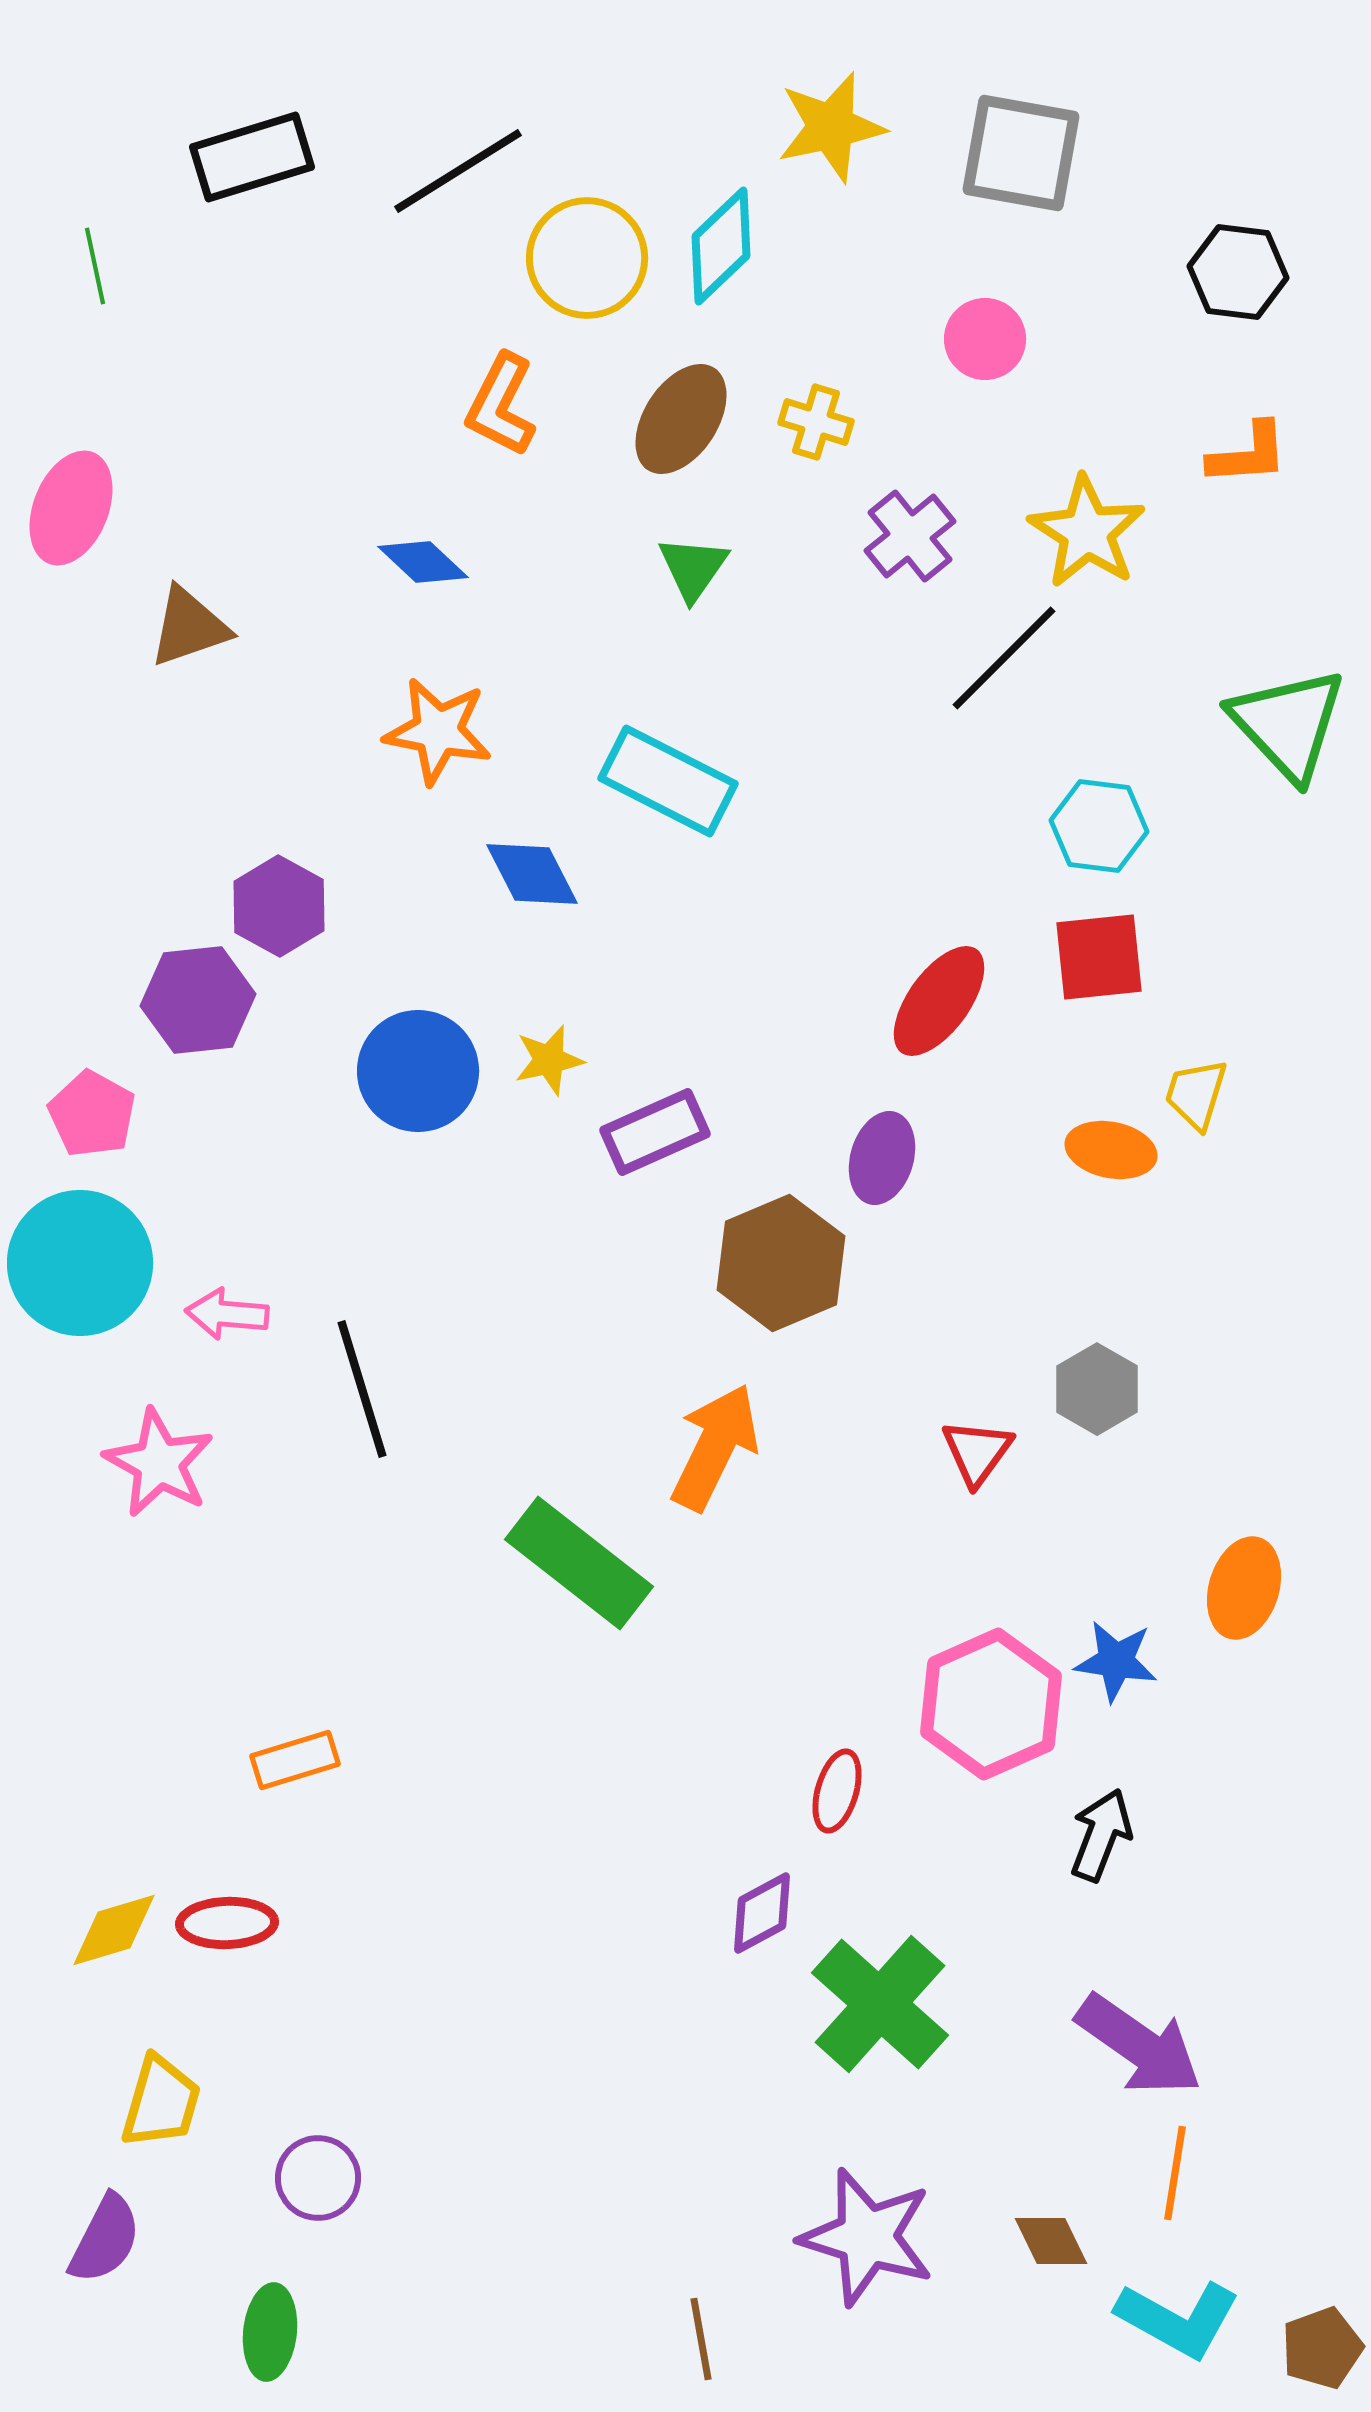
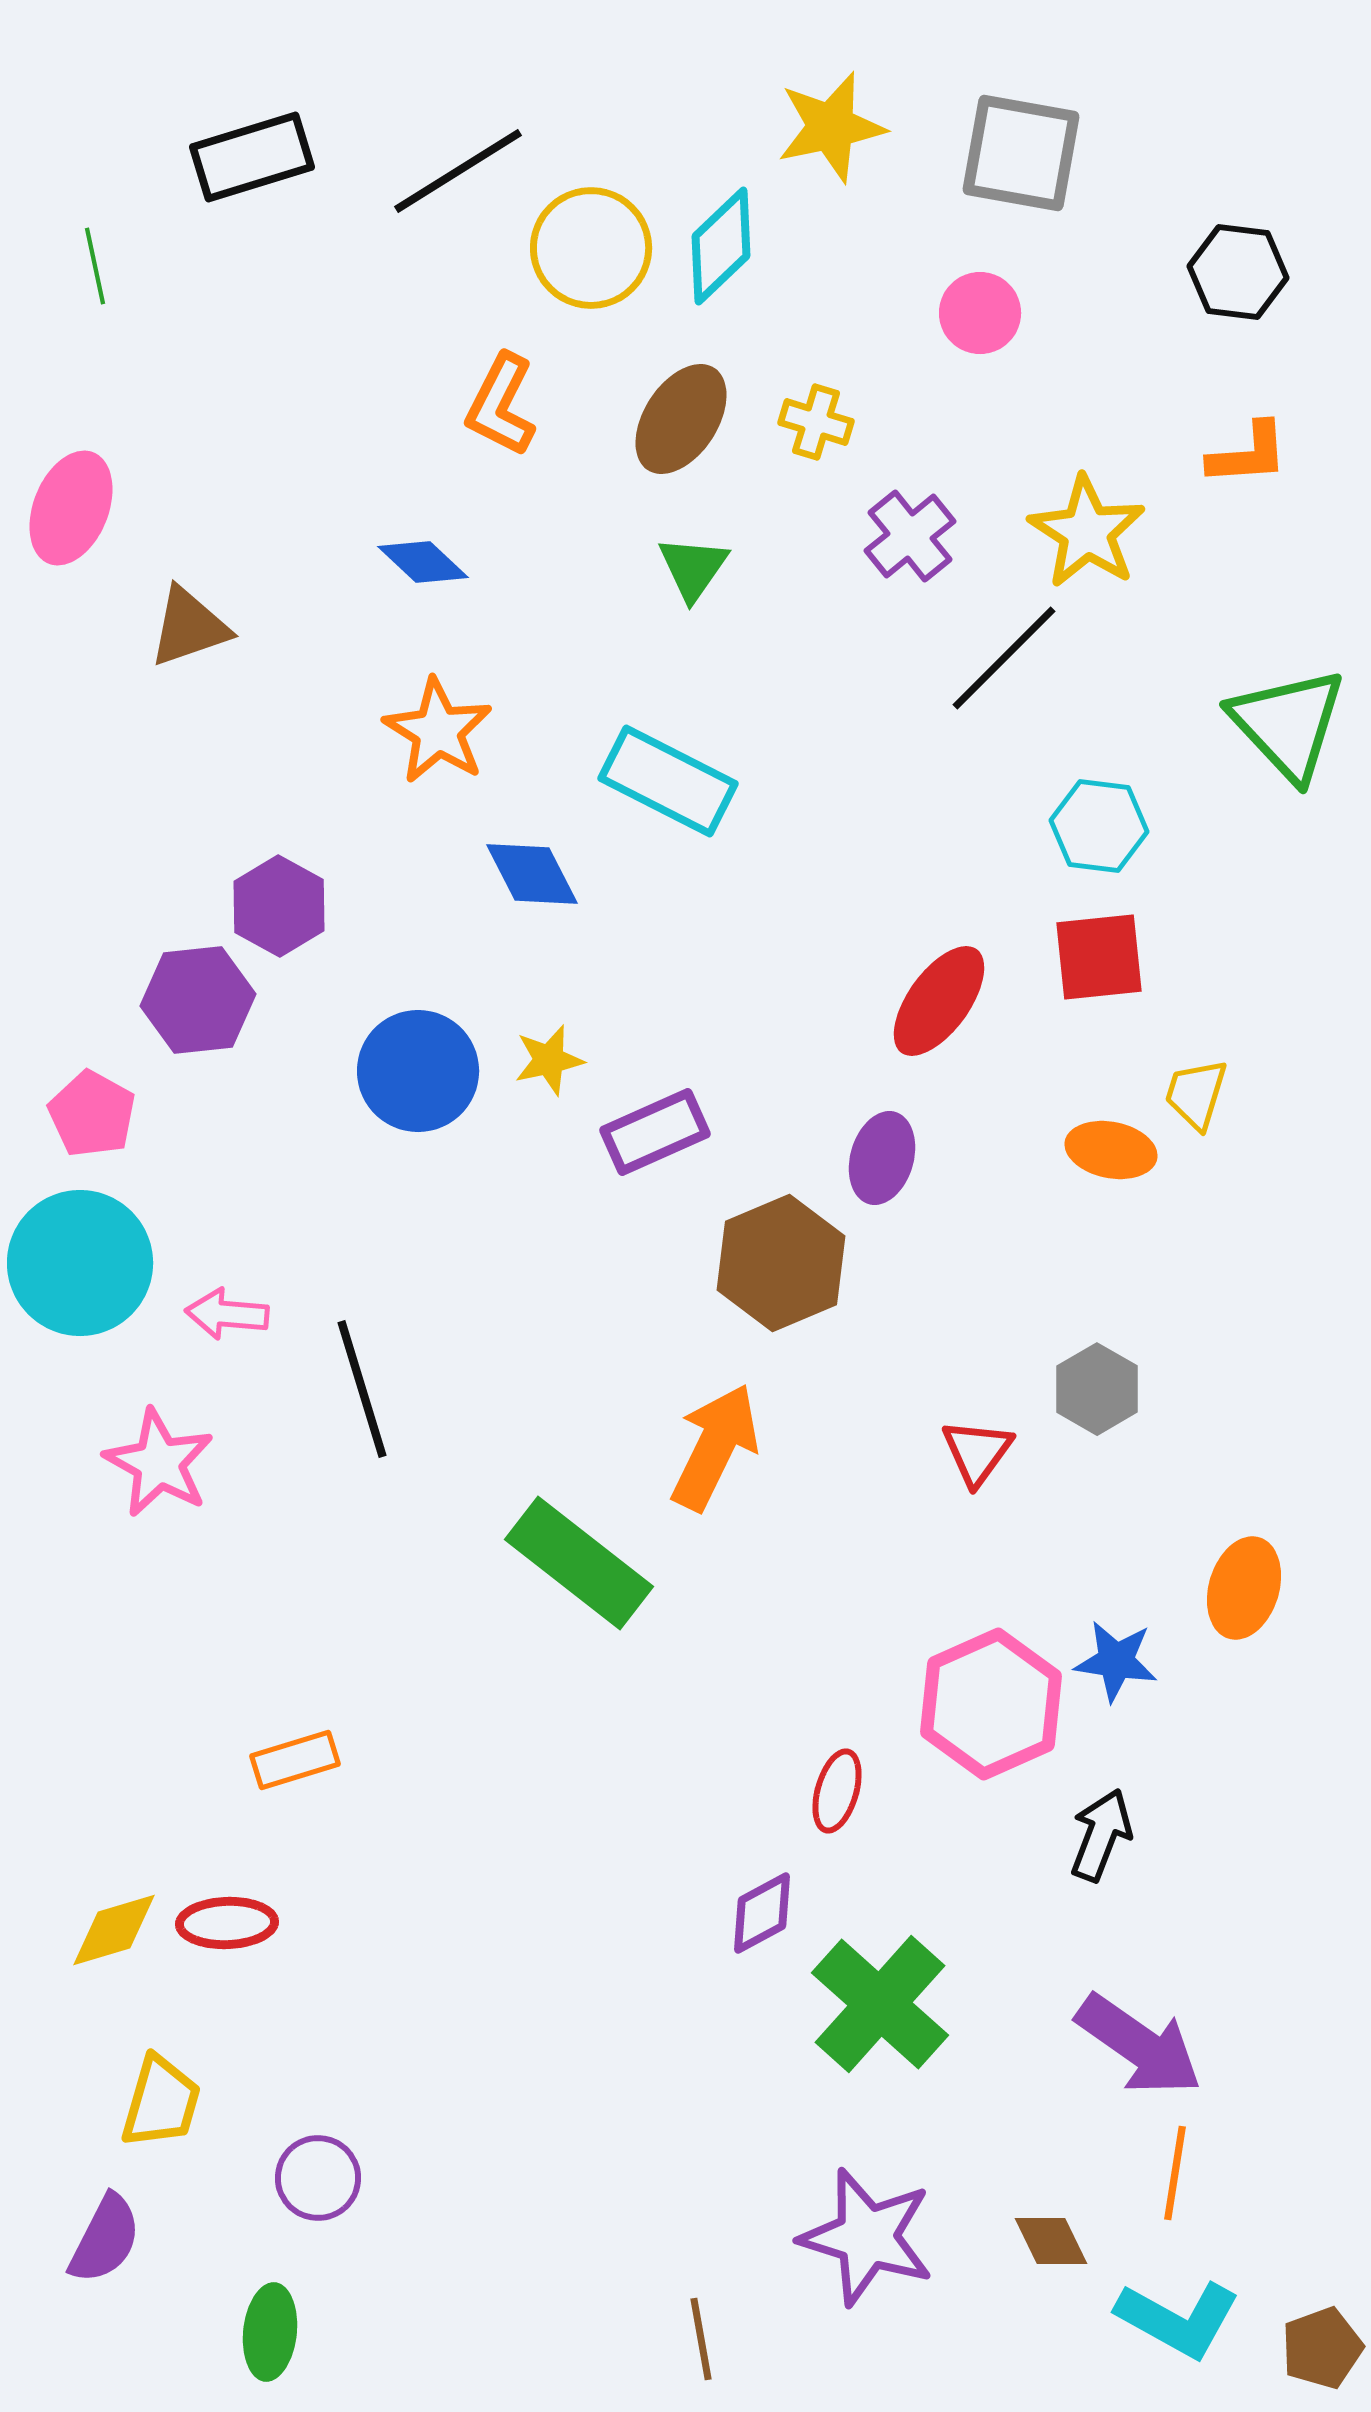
yellow circle at (587, 258): moved 4 px right, 10 px up
pink circle at (985, 339): moved 5 px left, 26 px up
orange star at (438, 731): rotated 21 degrees clockwise
